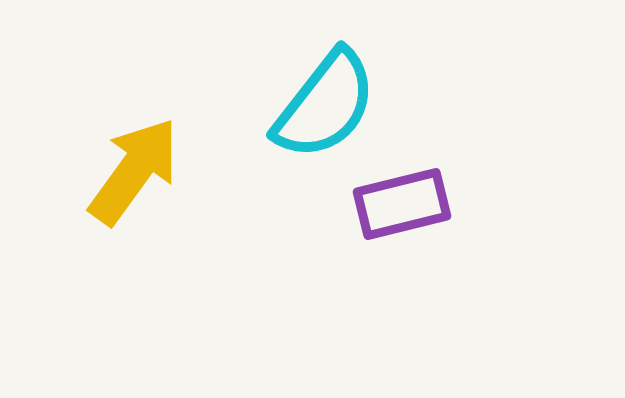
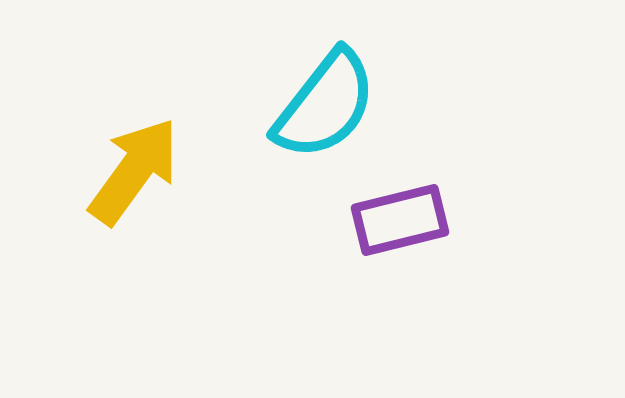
purple rectangle: moved 2 px left, 16 px down
